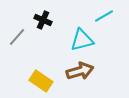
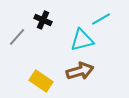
cyan line: moved 3 px left, 3 px down
